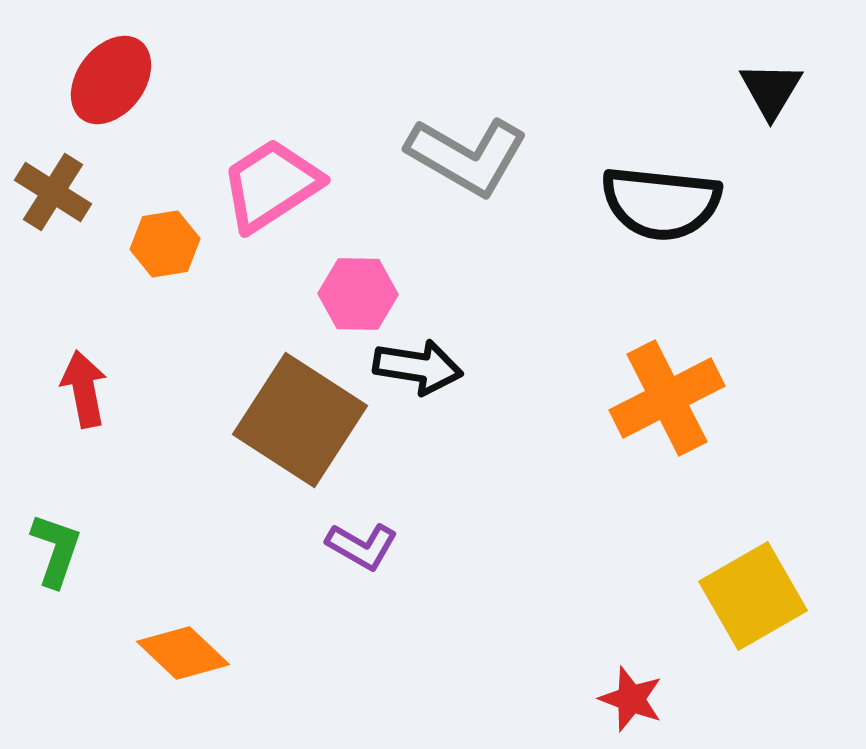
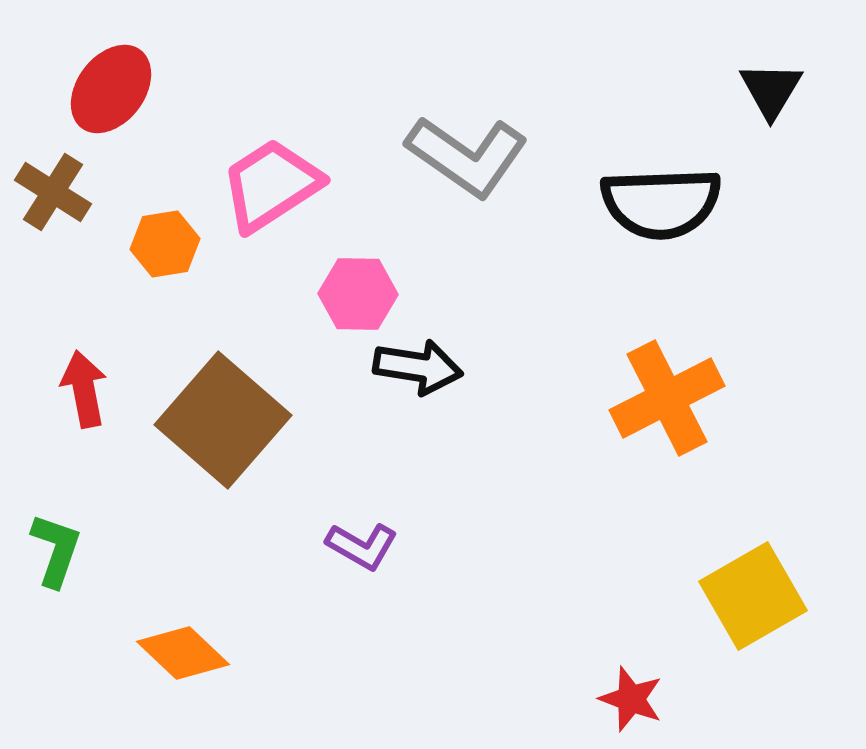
red ellipse: moved 9 px down
gray L-shape: rotated 5 degrees clockwise
black semicircle: rotated 8 degrees counterclockwise
brown square: moved 77 px left; rotated 8 degrees clockwise
